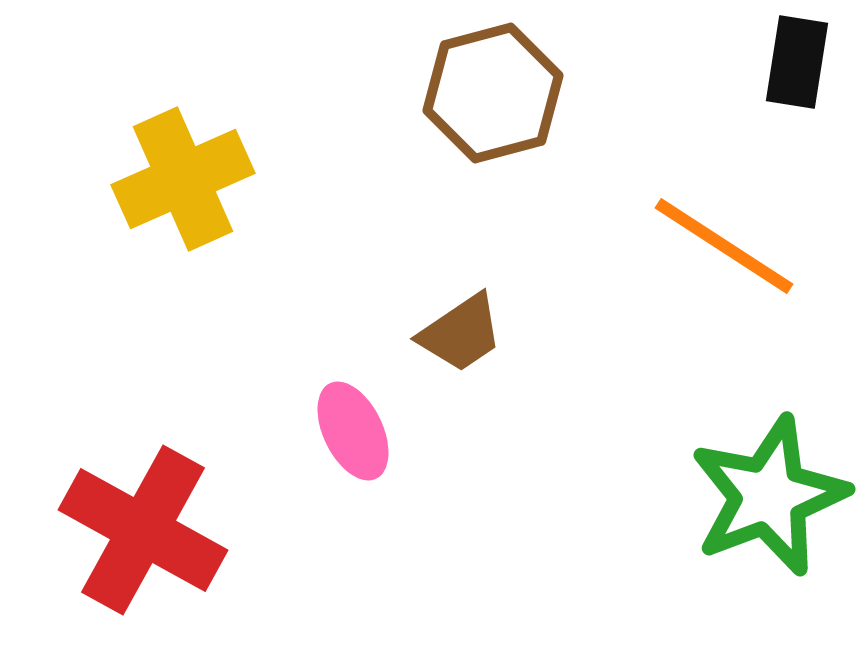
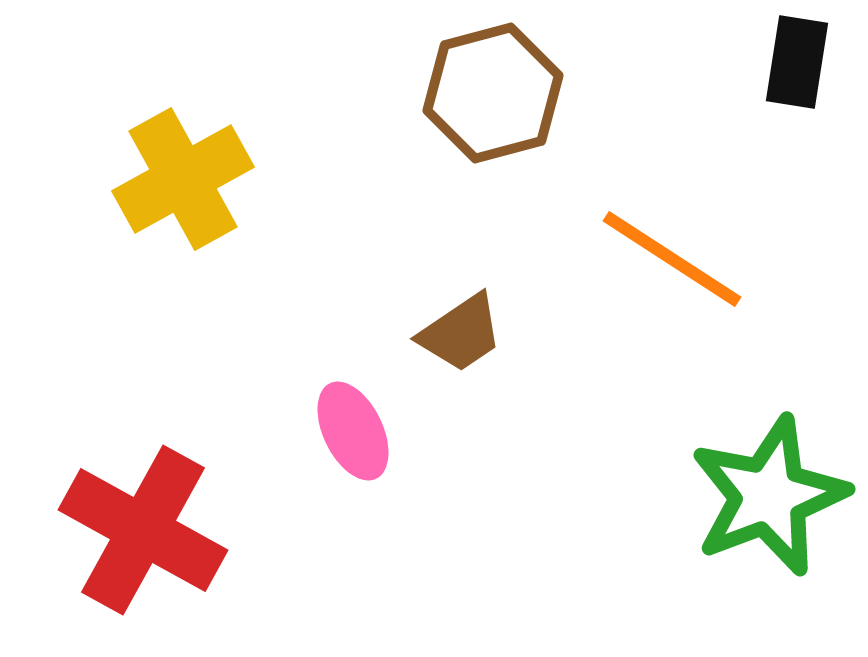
yellow cross: rotated 5 degrees counterclockwise
orange line: moved 52 px left, 13 px down
